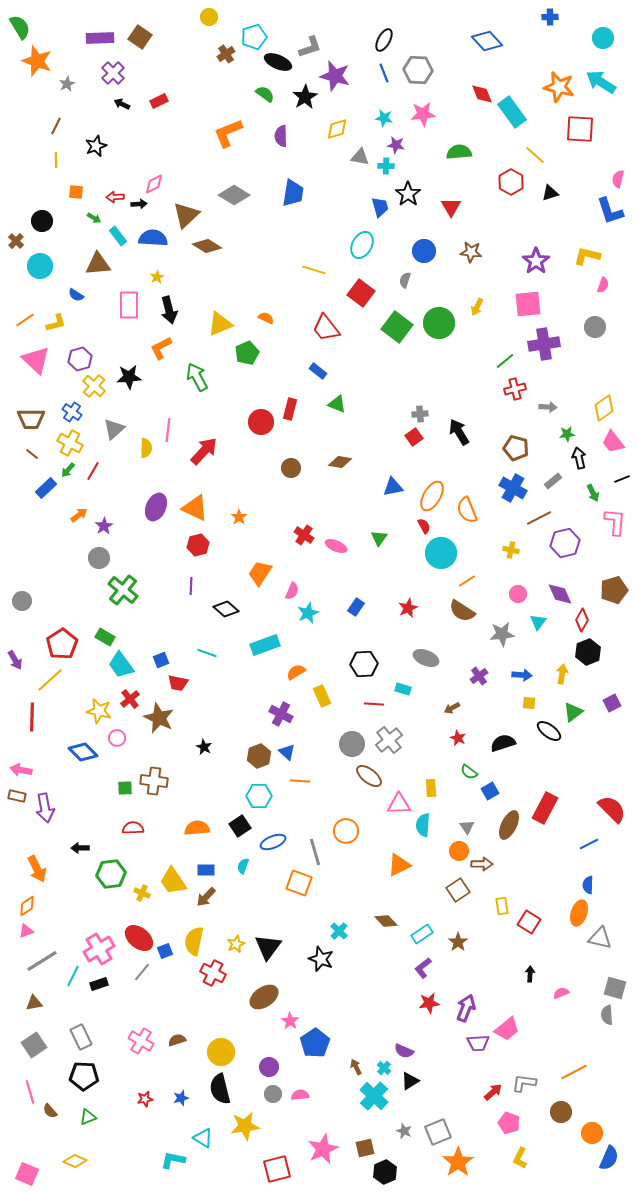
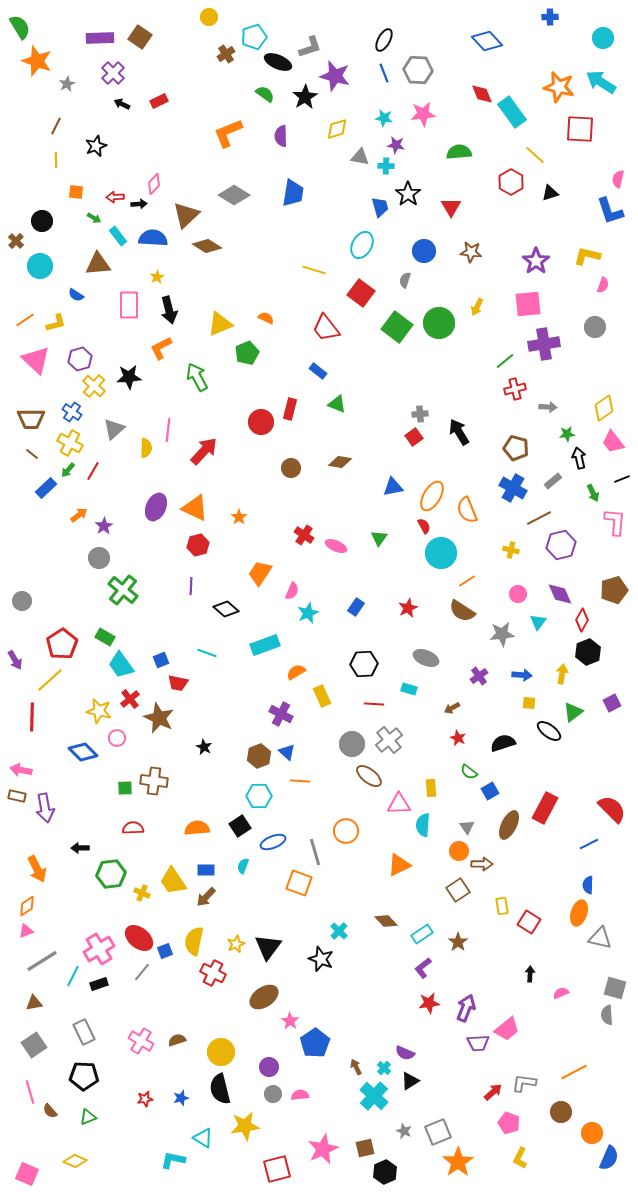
pink diamond at (154, 184): rotated 20 degrees counterclockwise
purple hexagon at (565, 543): moved 4 px left, 2 px down
cyan rectangle at (403, 689): moved 6 px right
gray rectangle at (81, 1037): moved 3 px right, 5 px up
purple semicircle at (404, 1051): moved 1 px right, 2 px down
